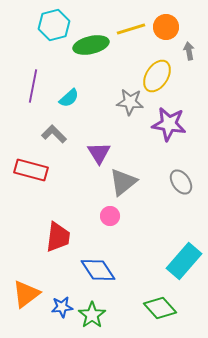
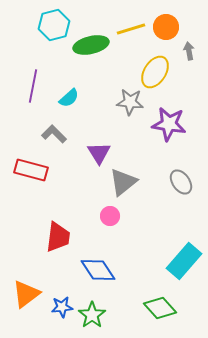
yellow ellipse: moved 2 px left, 4 px up
